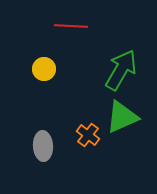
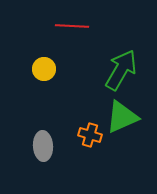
red line: moved 1 px right
orange cross: moved 2 px right; rotated 20 degrees counterclockwise
